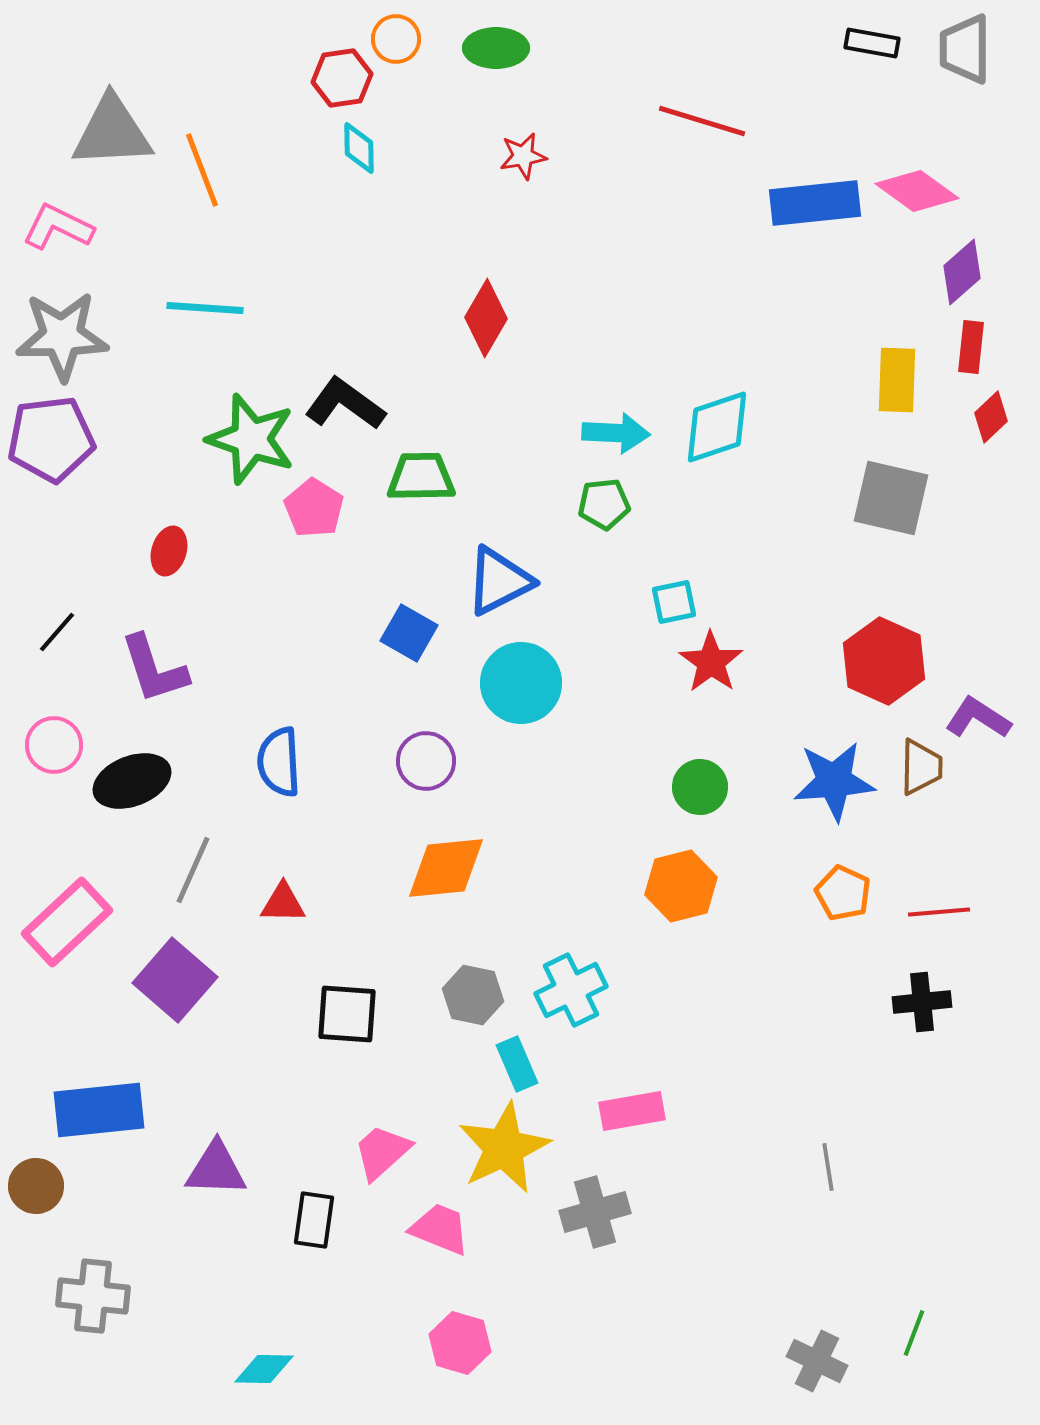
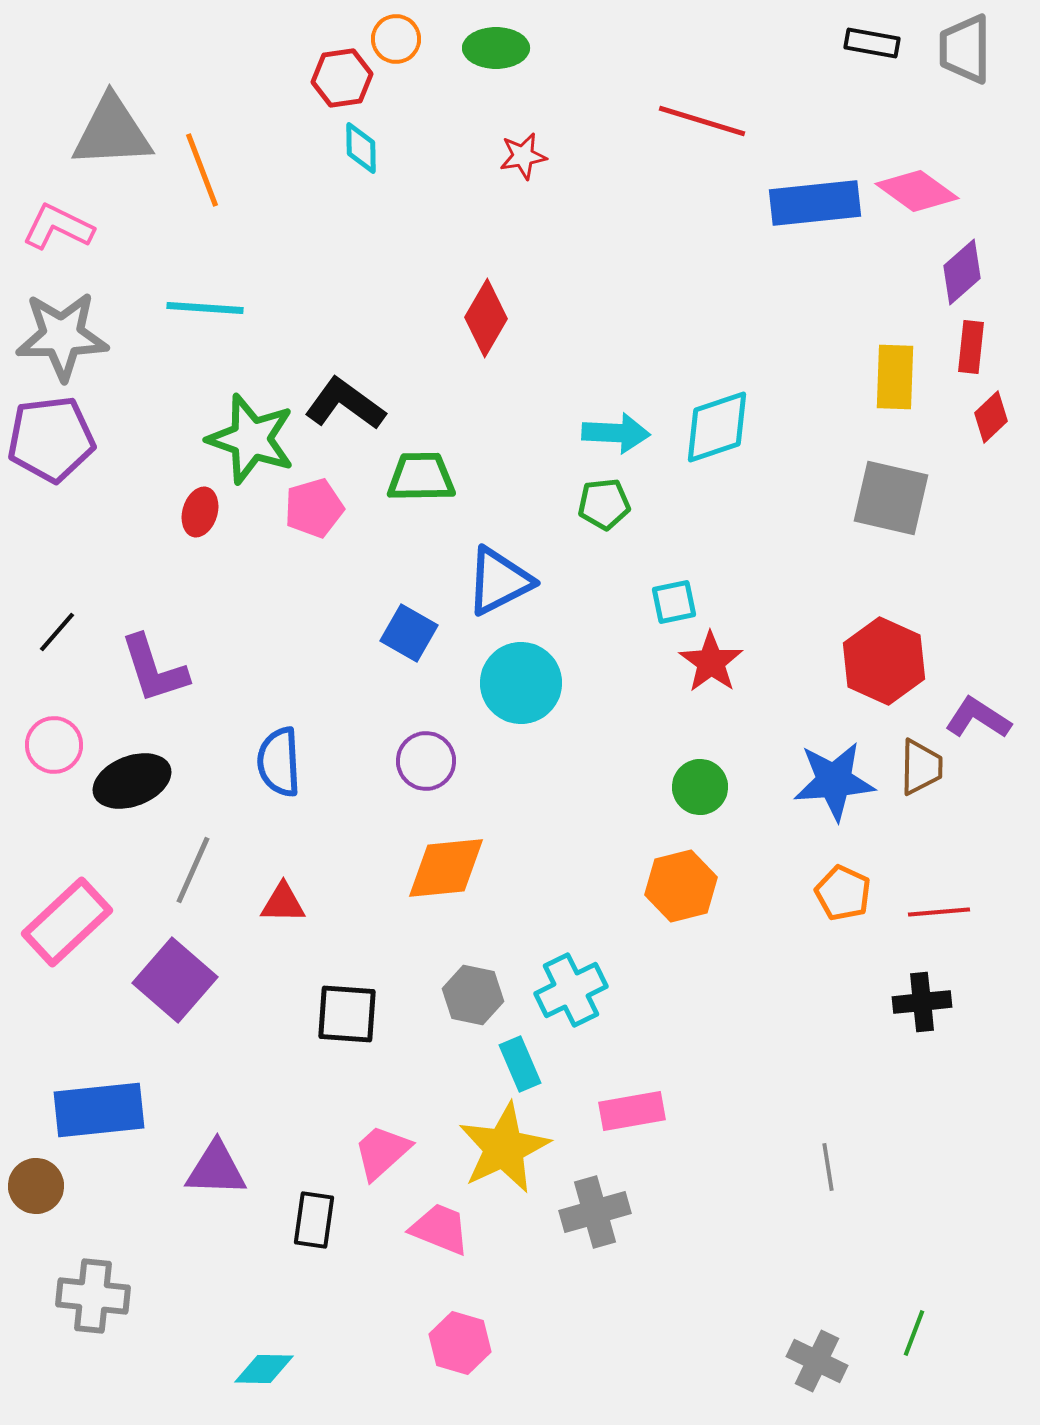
cyan diamond at (359, 148): moved 2 px right
yellow rectangle at (897, 380): moved 2 px left, 3 px up
pink pentagon at (314, 508): rotated 24 degrees clockwise
red ellipse at (169, 551): moved 31 px right, 39 px up
cyan rectangle at (517, 1064): moved 3 px right
